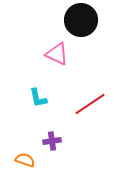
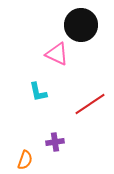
black circle: moved 5 px down
cyan L-shape: moved 6 px up
purple cross: moved 3 px right, 1 px down
orange semicircle: rotated 90 degrees clockwise
